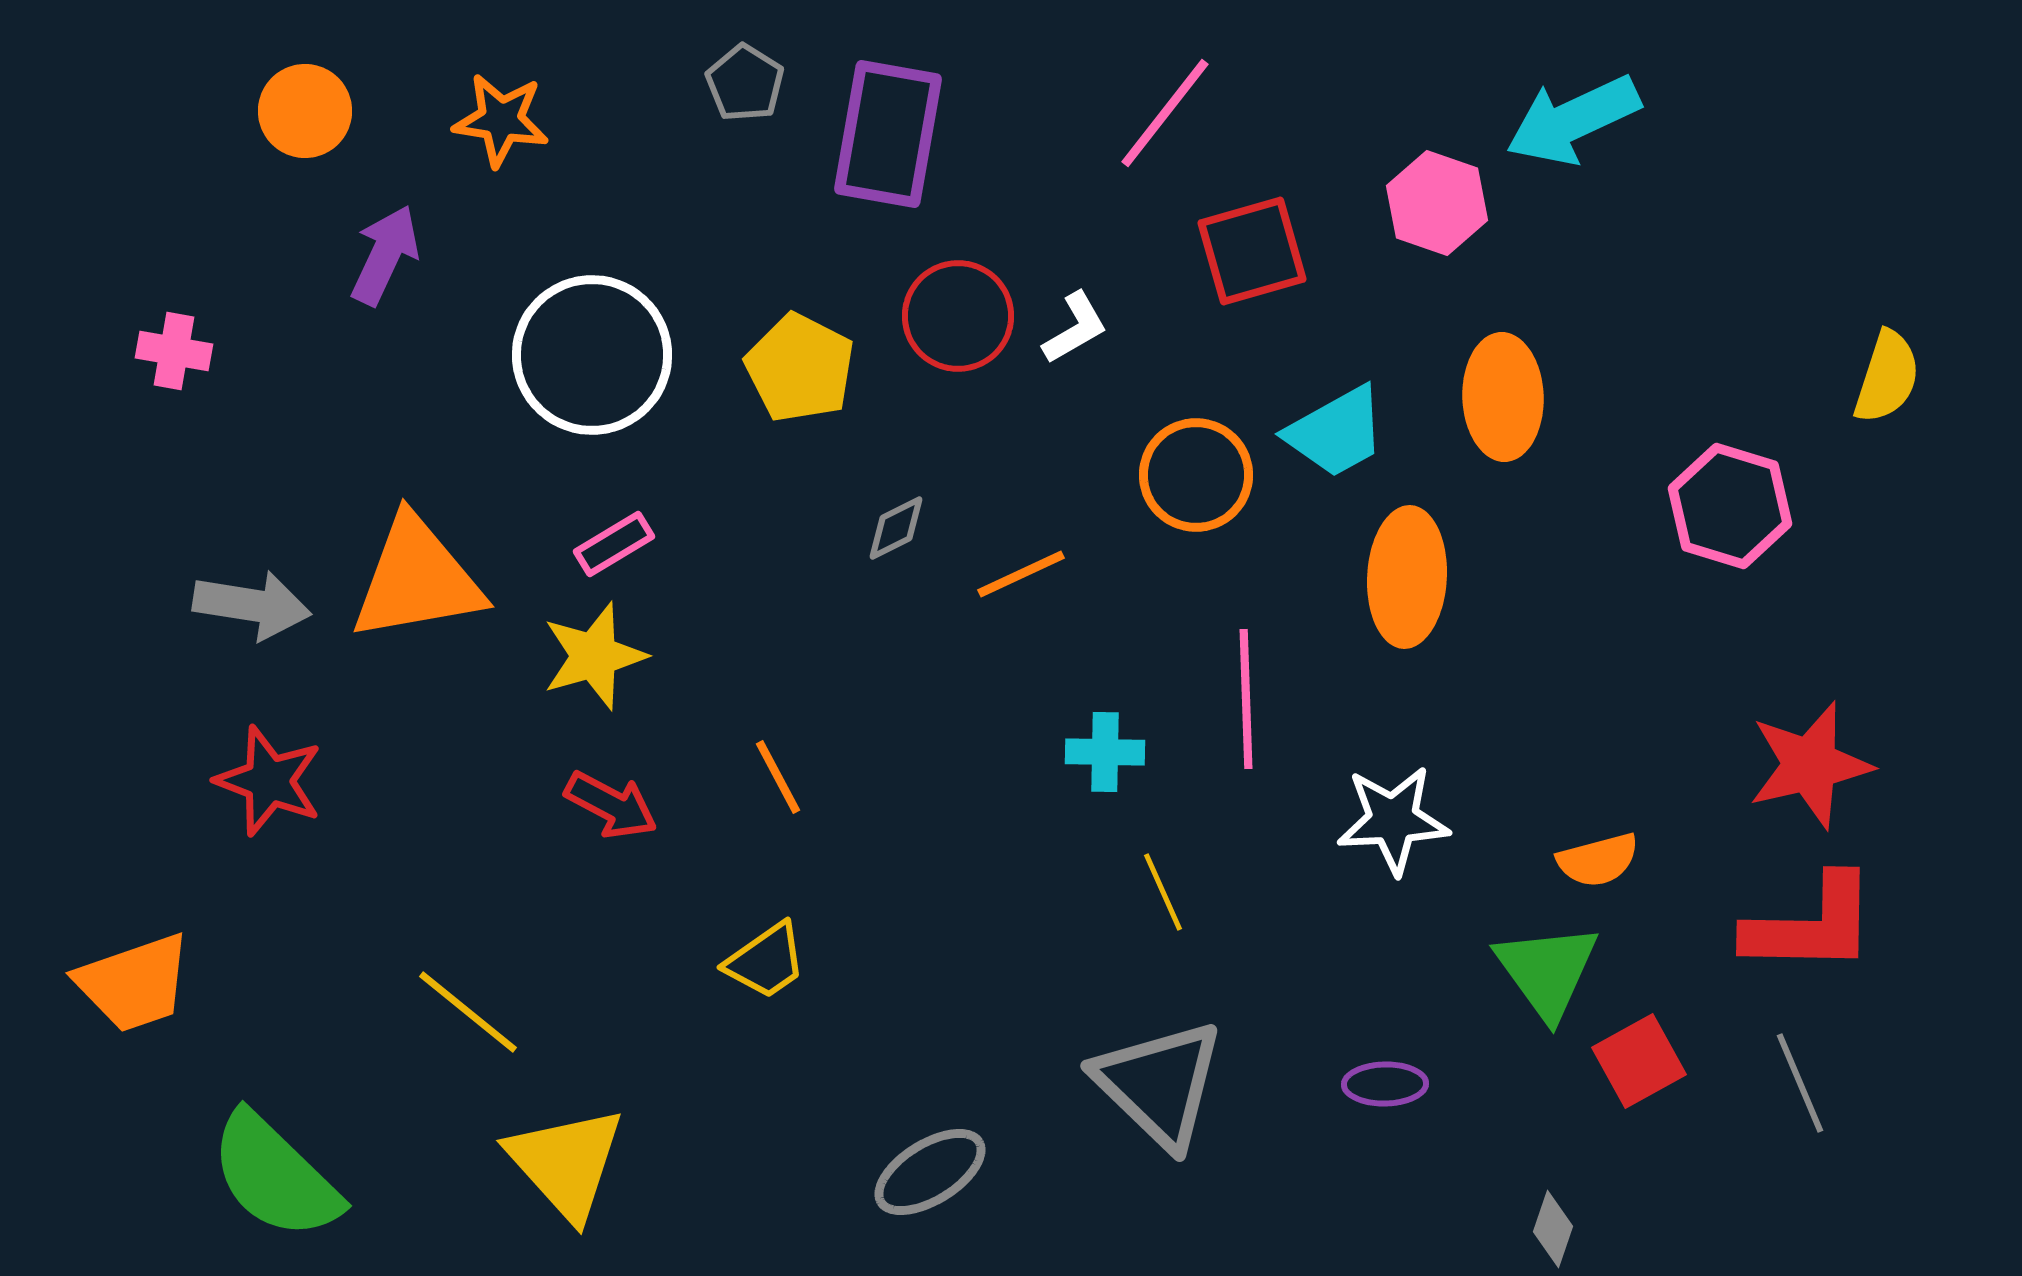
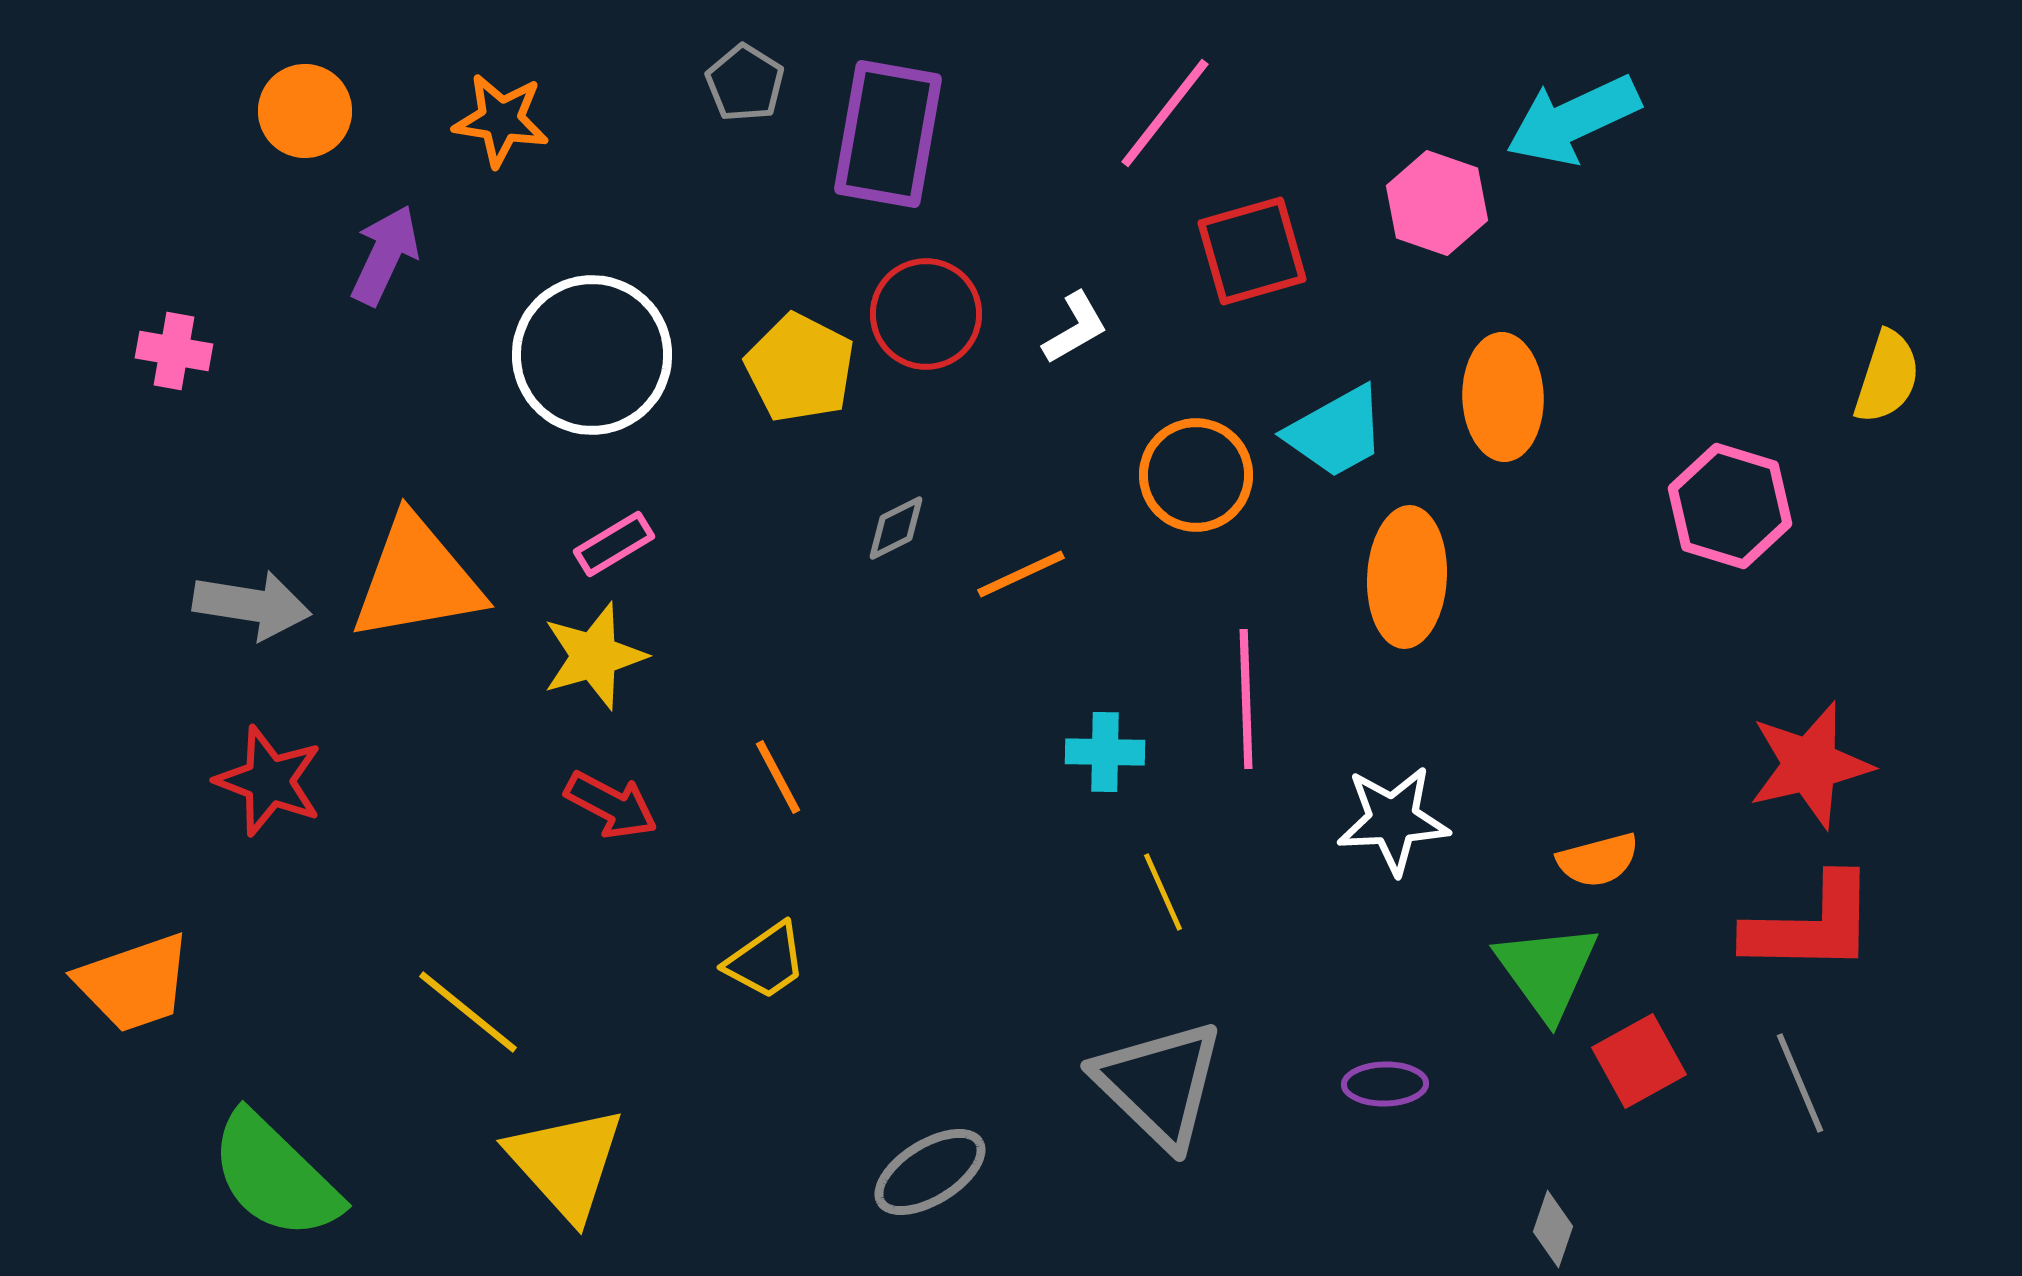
red circle at (958, 316): moved 32 px left, 2 px up
